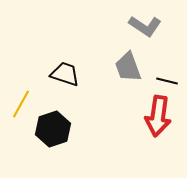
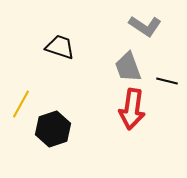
black trapezoid: moved 5 px left, 27 px up
red arrow: moved 26 px left, 7 px up
